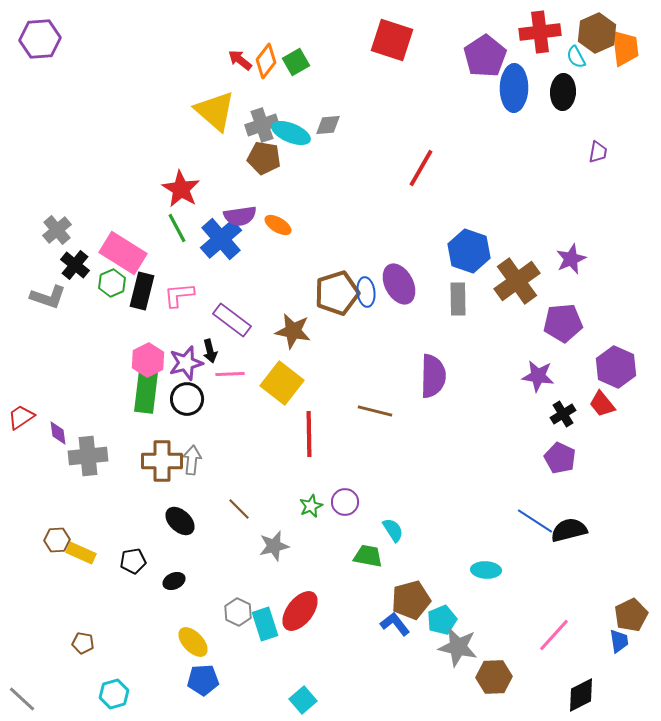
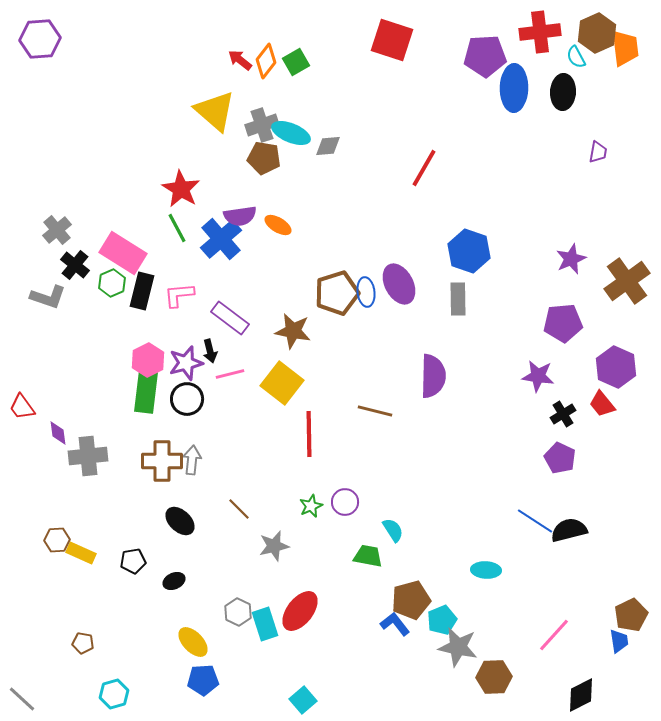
purple pentagon at (485, 56): rotated 30 degrees clockwise
gray diamond at (328, 125): moved 21 px down
red line at (421, 168): moved 3 px right
brown cross at (517, 281): moved 110 px right
purple rectangle at (232, 320): moved 2 px left, 2 px up
pink line at (230, 374): rotated 12 degrees counterclockwise
red trapezoid at (21, 417): moved 1 px right, 10 px up; rotated 92 degrees counterclockwise
